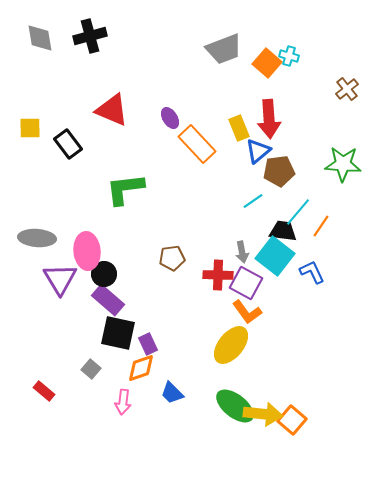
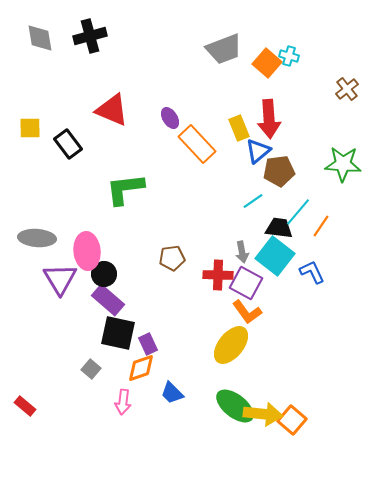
black trapezoid at (283, 231): moved 4 px left, 3 px up
red rectangle at (44, 391): moved 19 px left, 15 px down
